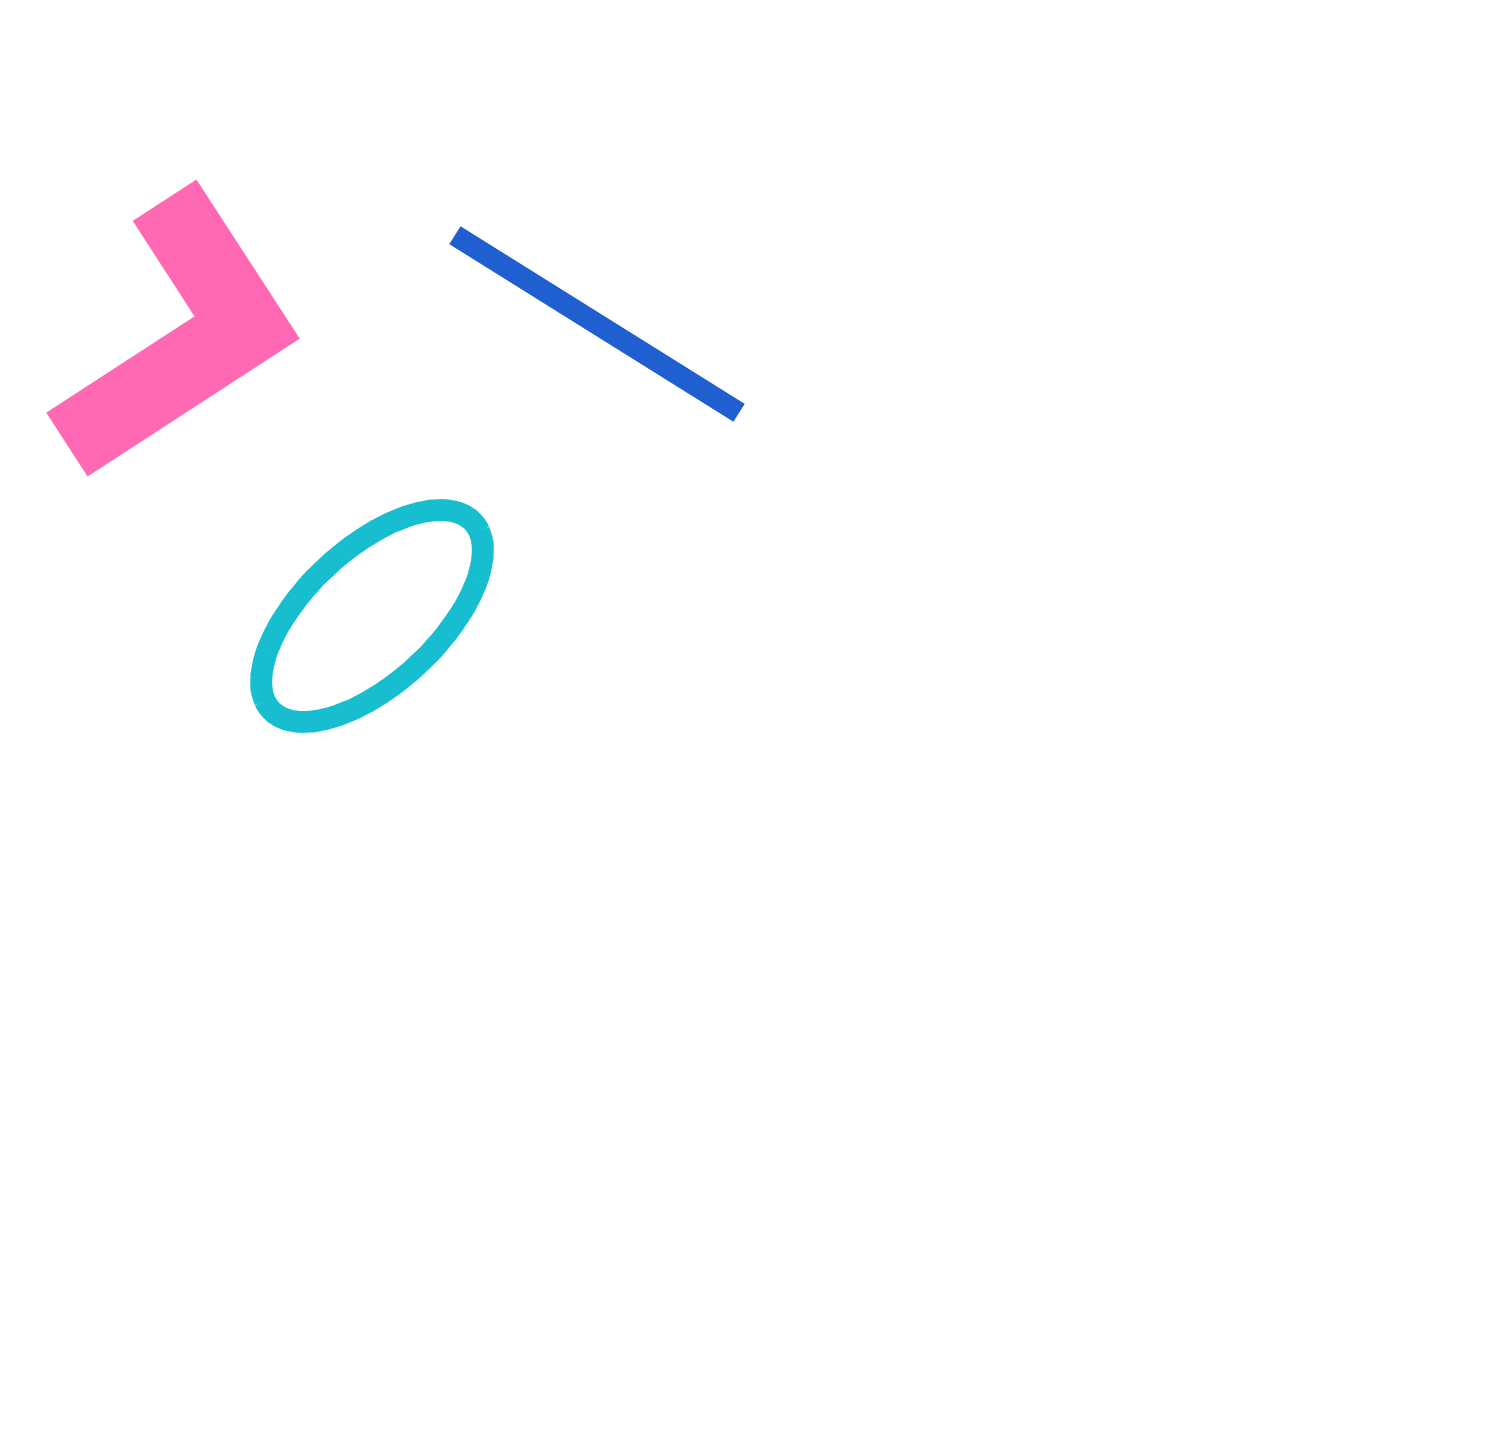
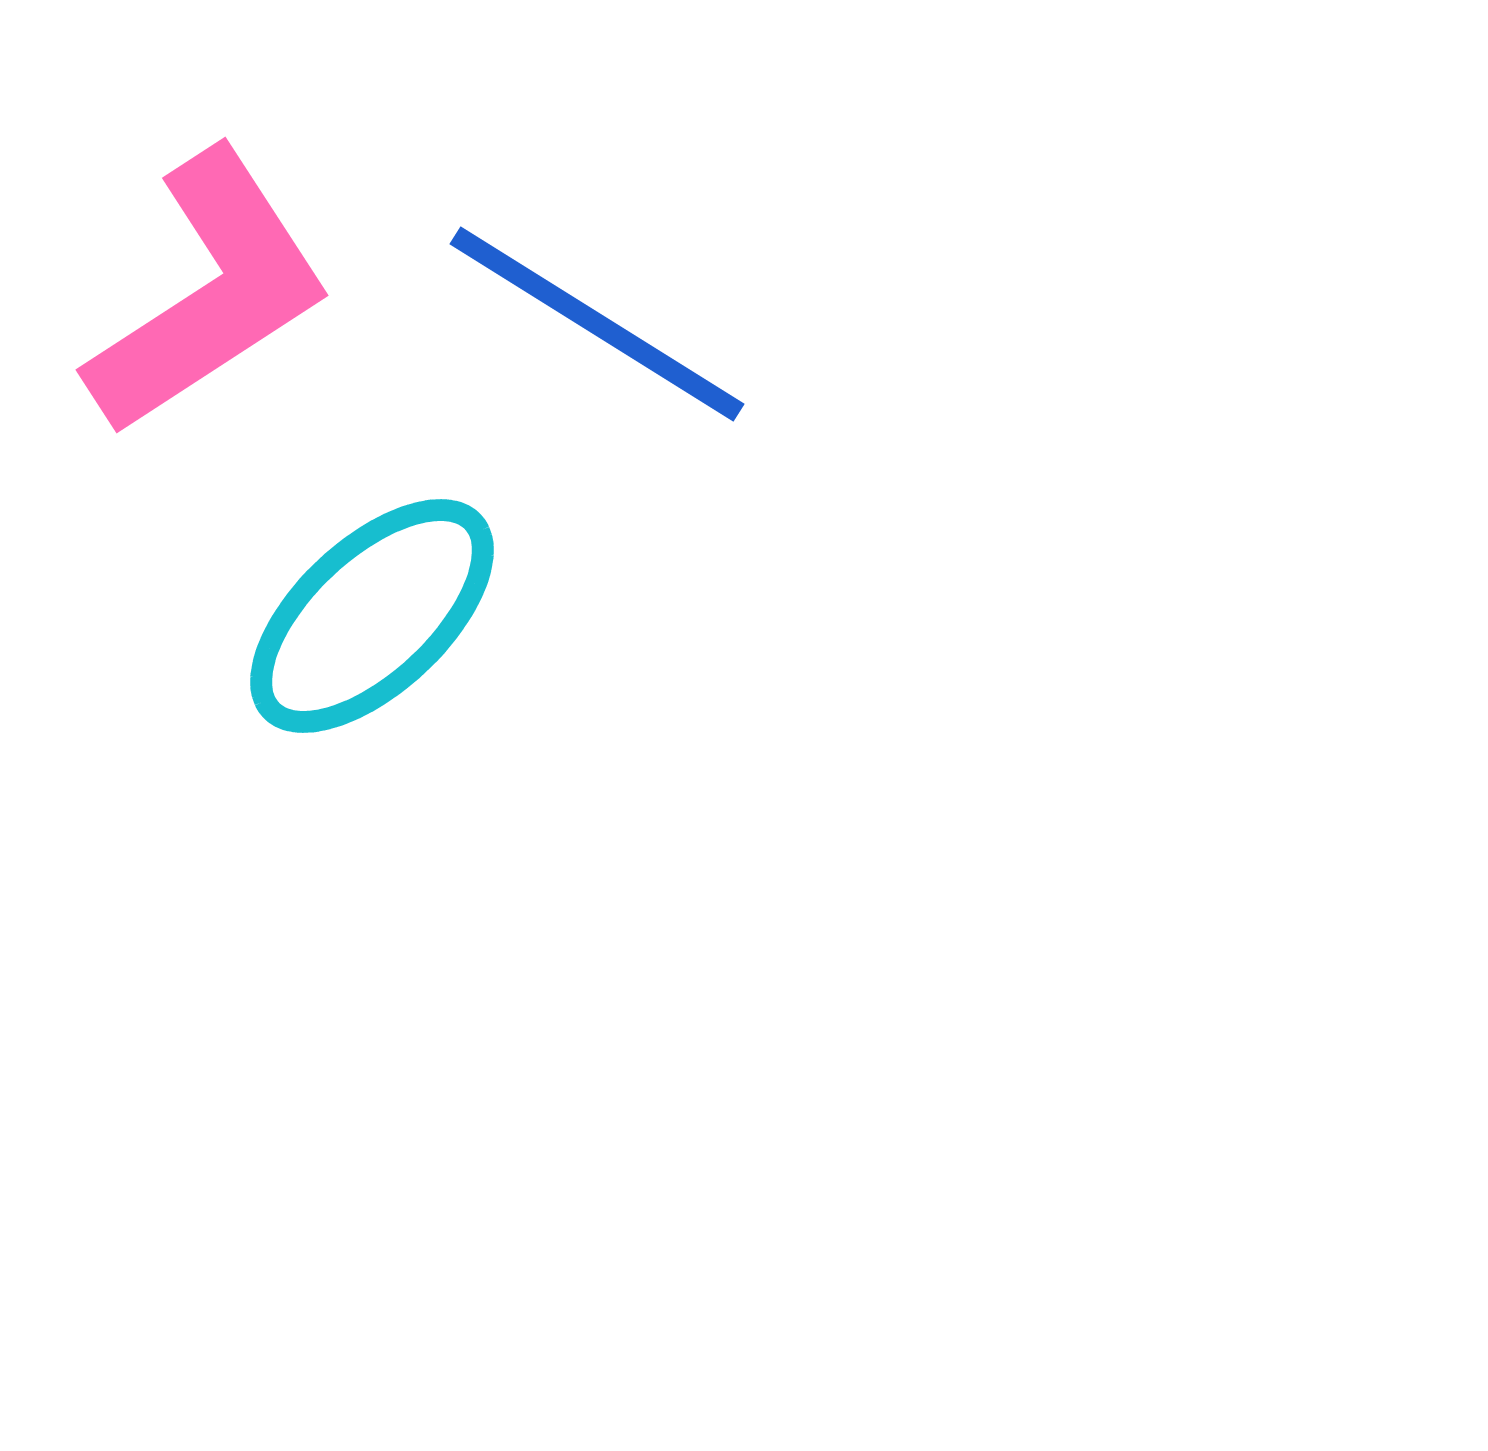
pink L-shape: moved 29 px right, 43 px up
